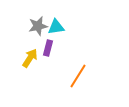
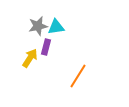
purple rectangle: moved 2 px left, 1 px up
